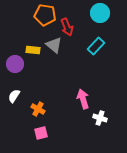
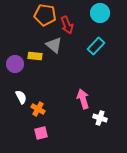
red arrow: moved 2 px up
yellow rectangle: moved 2 px right, 6 px down
white semicircle: moved 7 px right, 1 px down; rotated 120 degrees clockwise
